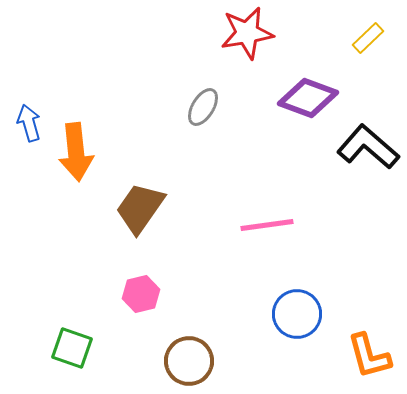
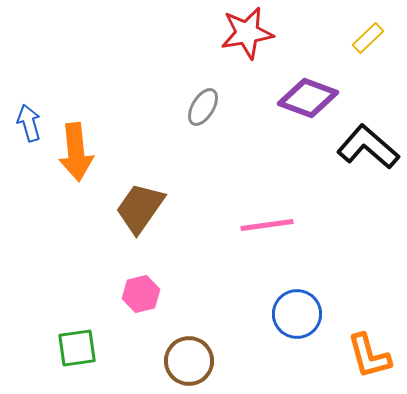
green square: moved 5 px right; rotated 27 degrees counterclockwise
